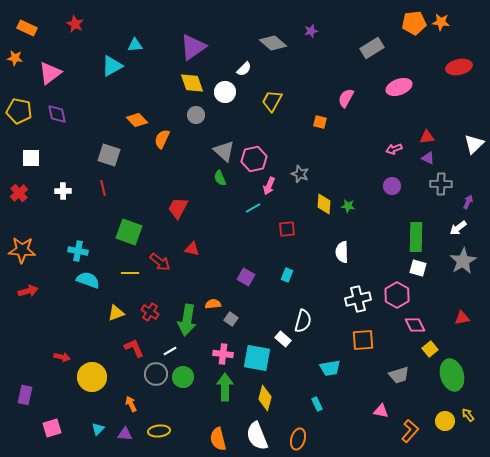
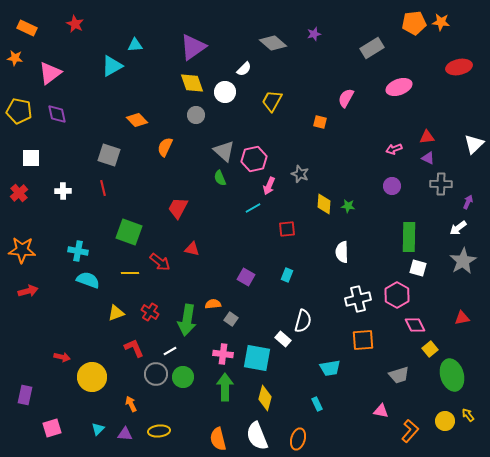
purple star at (311, 31): moved 3 px right, 3 px down
orange semicircle at (162, 139): moved 3 px right, 8 px down
green rectangle at (416, 237): moved 7 px left
